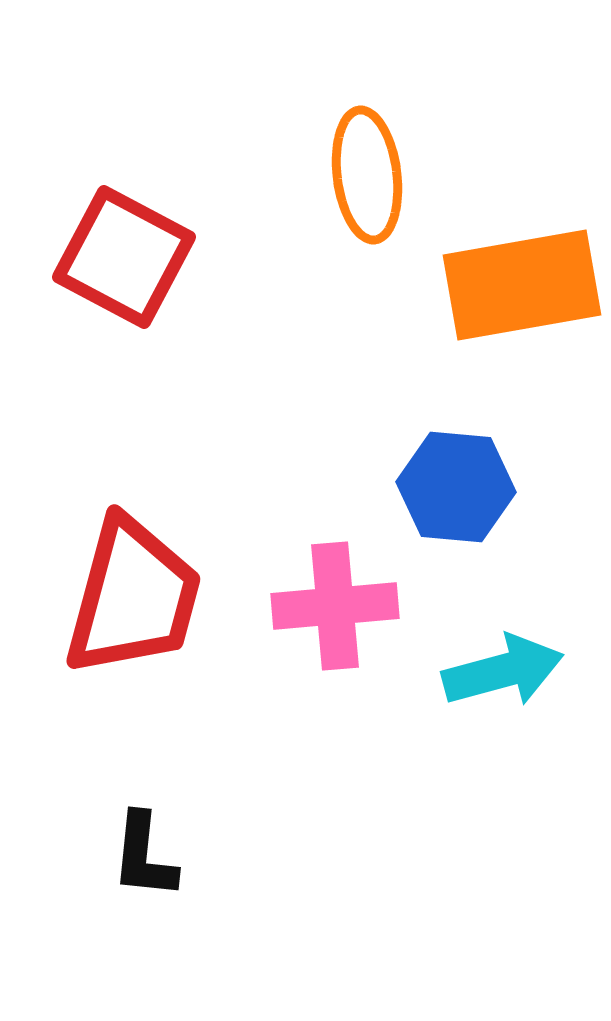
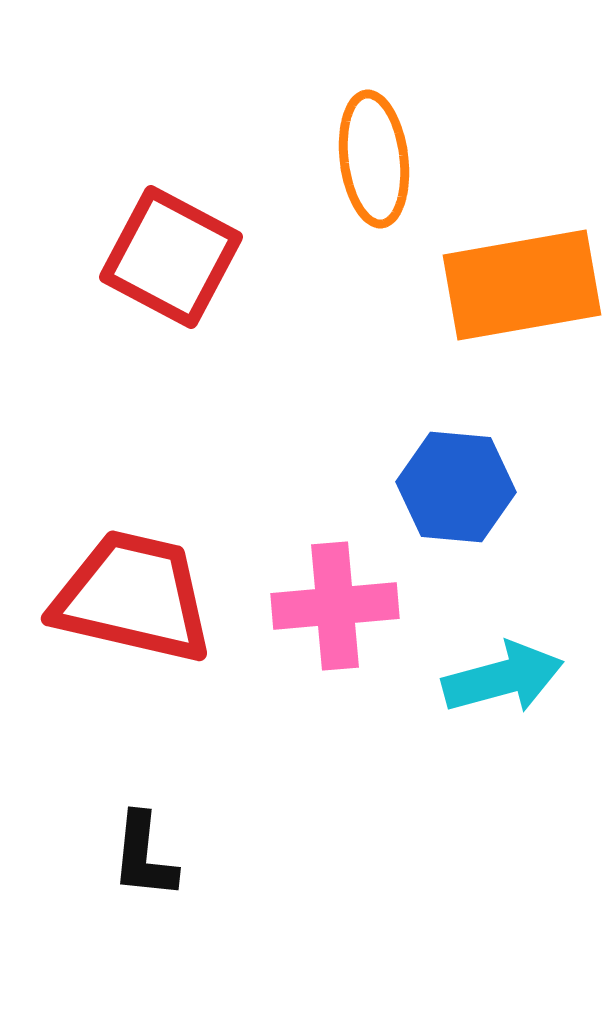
orange ellipse: moved 7 px right, 16 px up
red square: moved 47 px right
red trapezoid: rotated 92 degrees counterclockwise
cyan arrow: moved 7 px down
